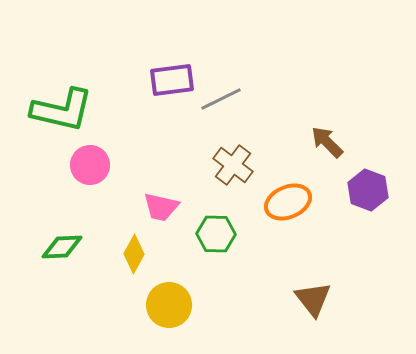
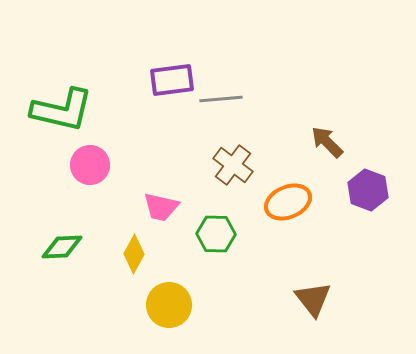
gray line: rotated 21 degrees clockwise
